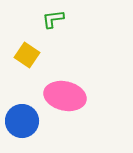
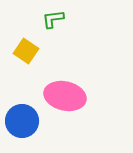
yellow square: moved 1 px left, 4 px up
